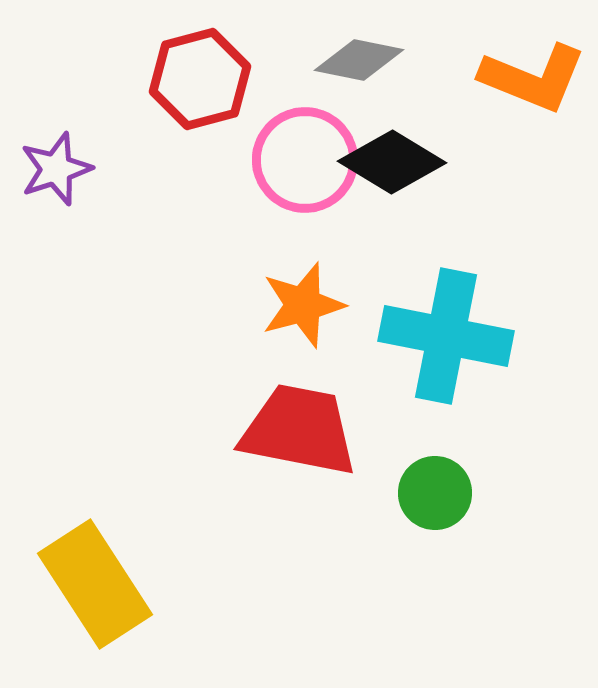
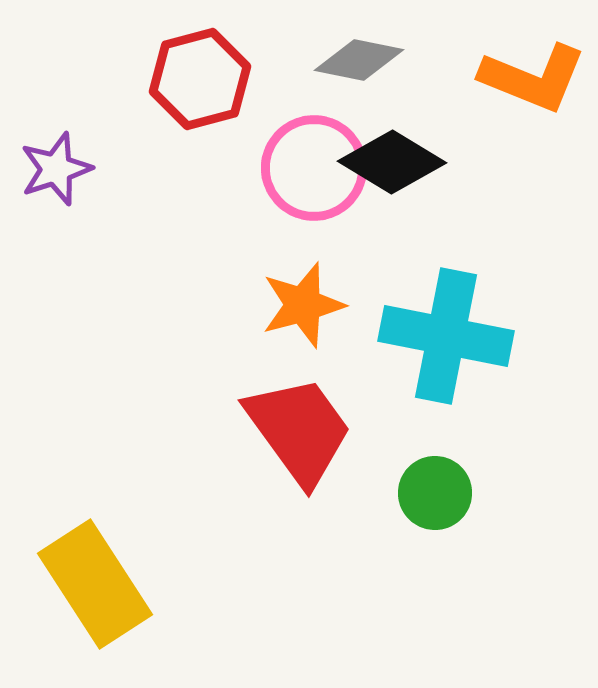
pink circle: moved 9 px right, 8 px down
red trapezoid: rotated 43 degrees clockwise
